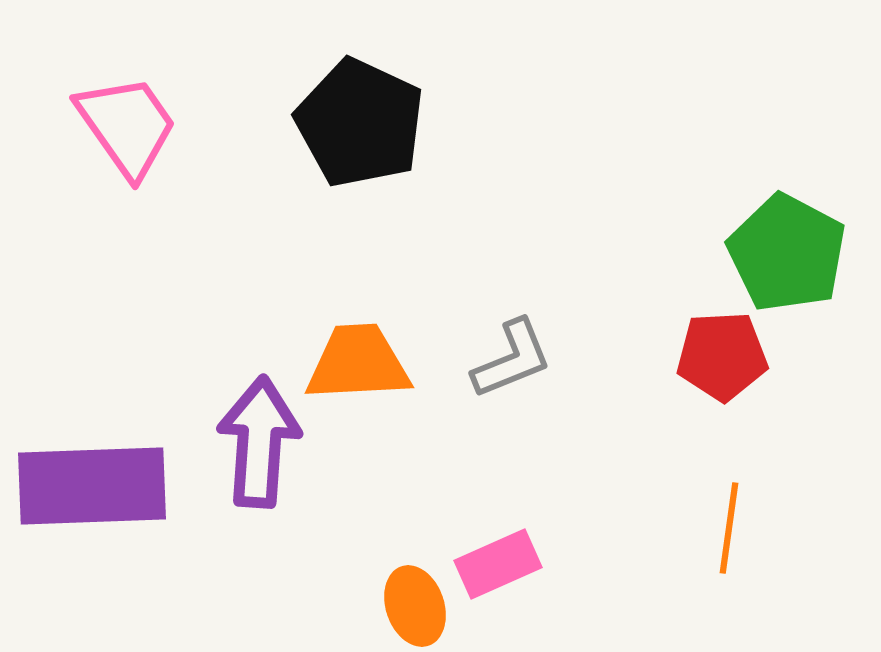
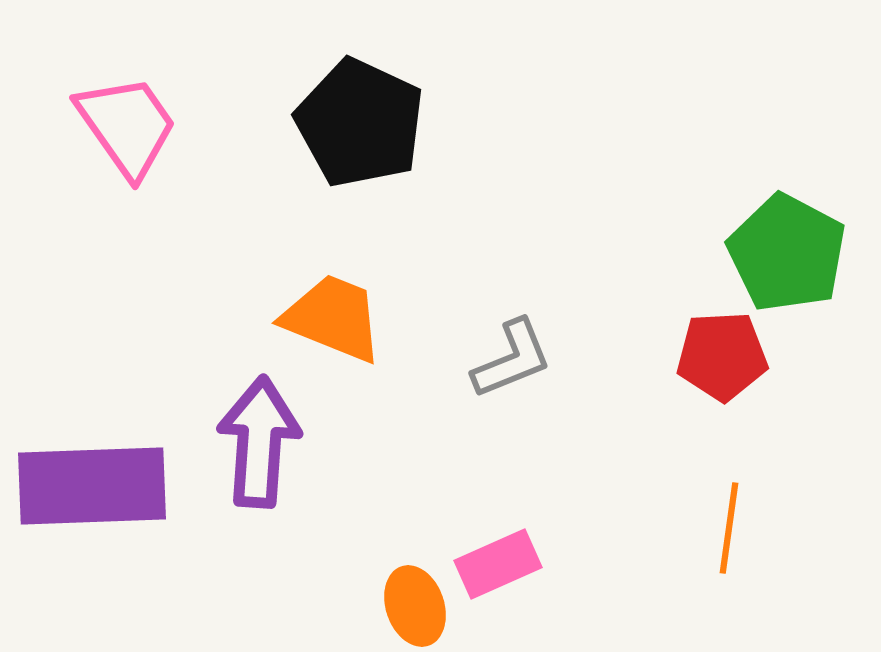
orange trapezoid: moved 25 px left, 45 px up; rotated 25 degrees clockwise
